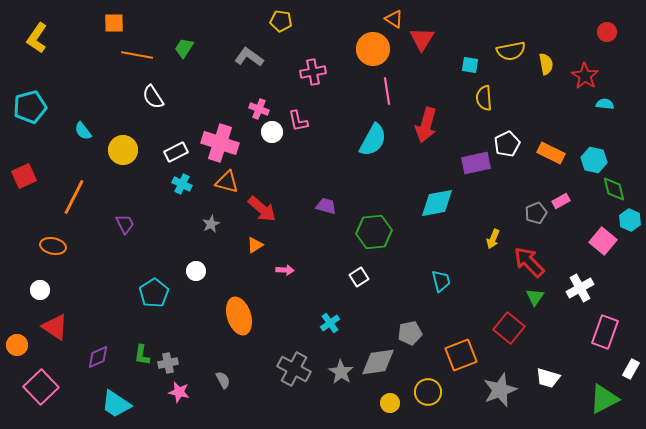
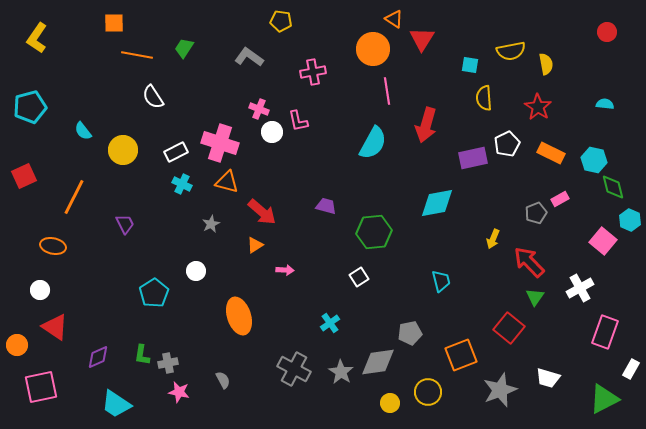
red star at (585, 76): moved 47 px left, 31 px down
cyan semicircle at (373, 140): moved 3 px down
purple rectangle at (476, 163): moved 3 px left, 5 px up
green diamond at (614, 189): moved 1 px left, 2 px up
pink rectangle at (561, 201): moved 1 px left, 2 px up
red arrow at (262, 209): moved 3 px down
pink square at (41, 387): rotated 32 degrees clockwise
